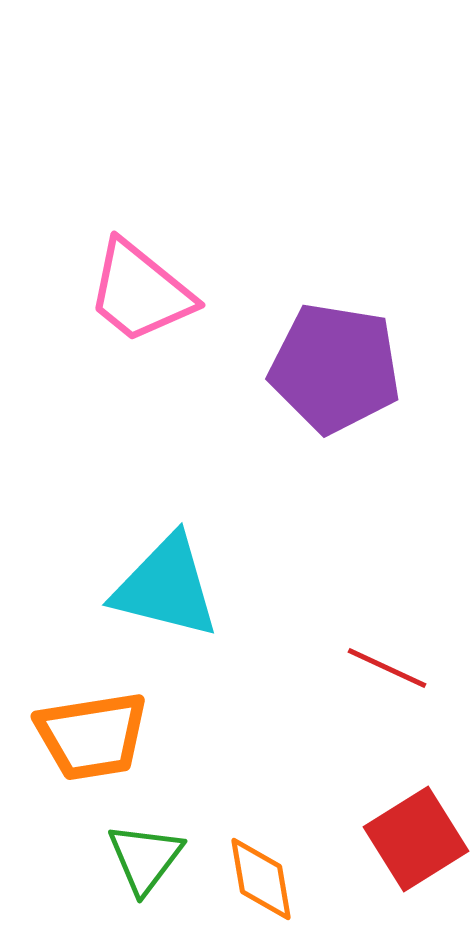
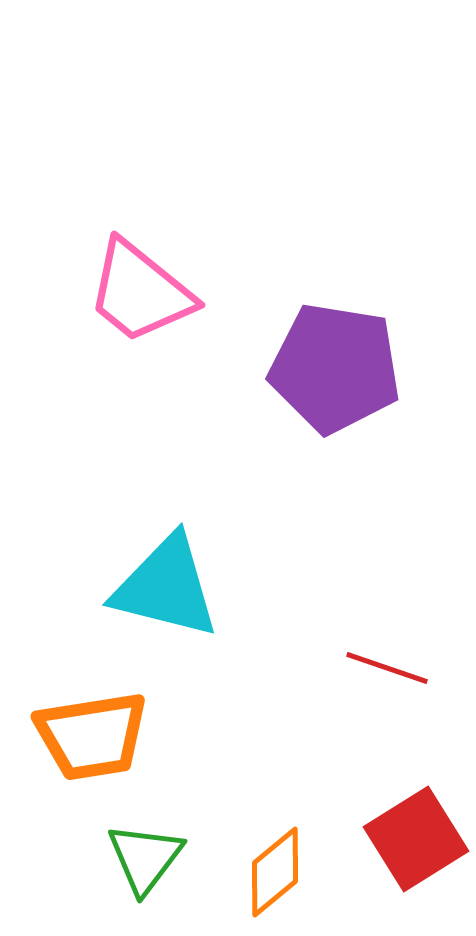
red line: rotated 6 degrees counterclockwise
orange diamond: moved 14 px right, 7 px up; rotated 60 degrees clockwise
